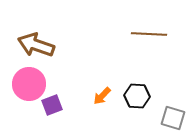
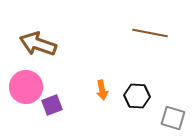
brown line: moved 1 px right, 1 px up; rotated 8 degrees clockwise
brown arrow: moved 2 px right, 1 px up
pink circle: moved 3 px left, 3 px down
orange arrow: moved 6 px up; rotated 54 degrees counterclockwise
